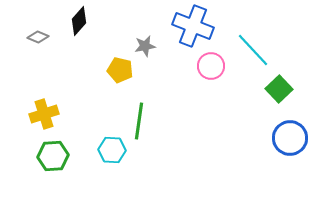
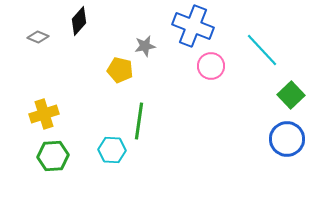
cyan line: moved 9 px right
green square: moved 12 px right, 6 px down
blue circle: moved 3 px left, 1 px down
